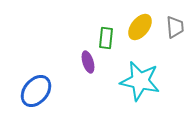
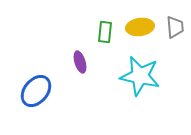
yellow ellipse: rotated 44 degrees clockwise
green rectangle: moved 1 px left, 6 px up
purple ellipse: moved 8 px left
cyan star: moved 5 px up
